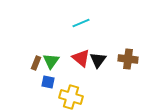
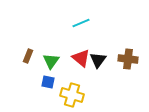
brown rectangle: moved 8 px left, 7 px up
yellow cross: moved 1 px right, 2 px up
